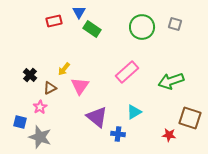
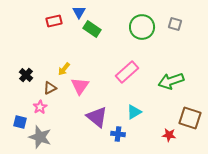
black cross: moved 4 px left
